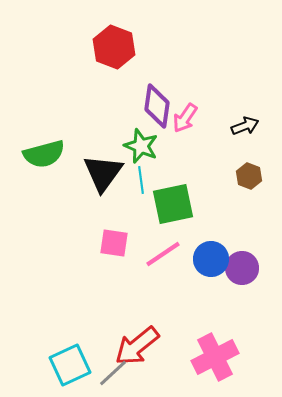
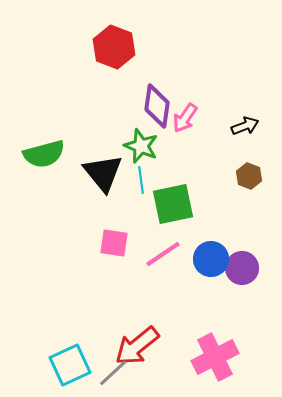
black triangle: rotated 15 degrees counterclockwise
